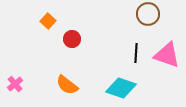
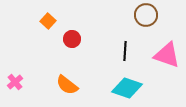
brown circle: moved 2 px left, 1 px down
black line: moved 11 px left, 2 px up
pink cross: moved 2 px up
cyan diamond: moved 6 px right
